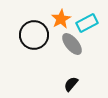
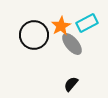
orange star: moved 7 px down
